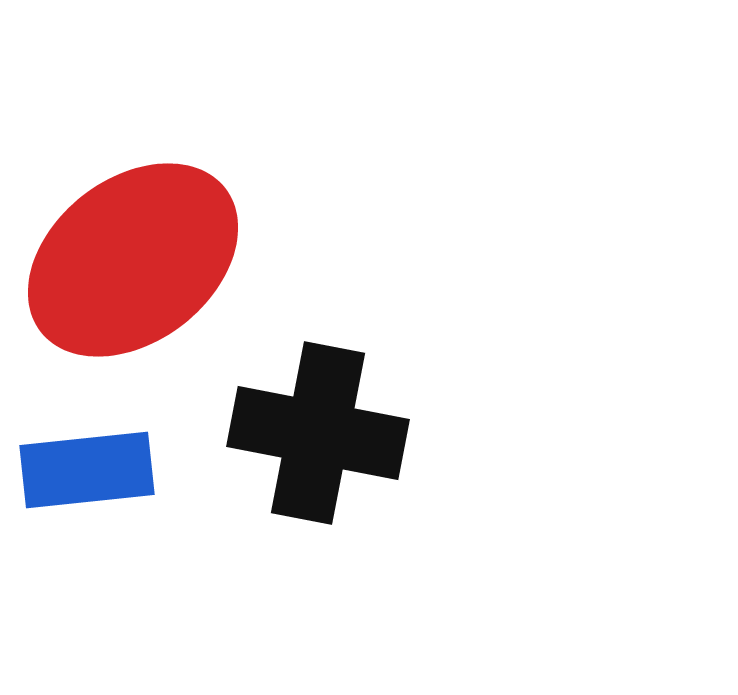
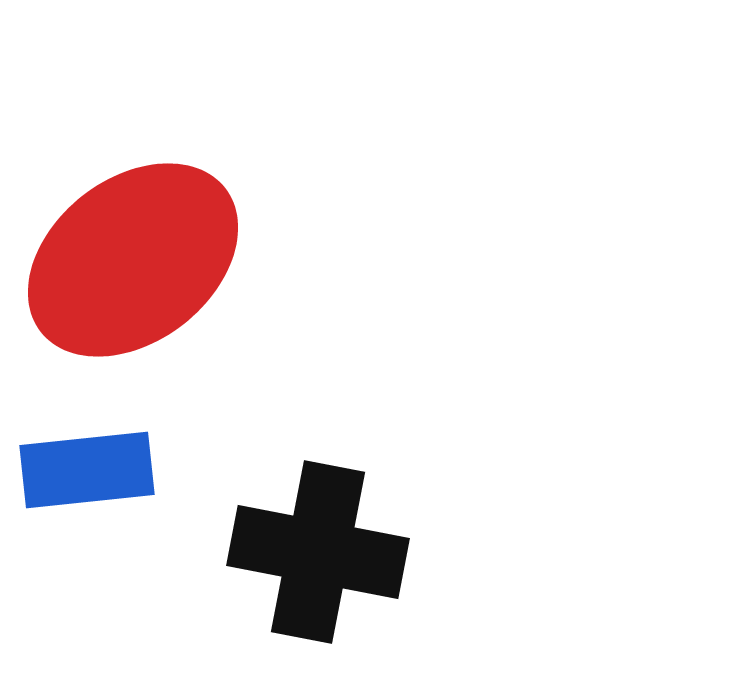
black cross: moved 119 px down
